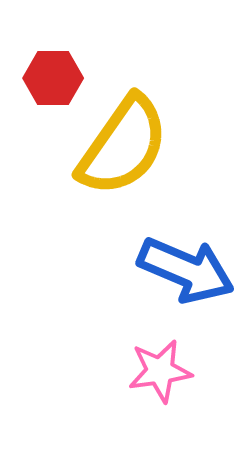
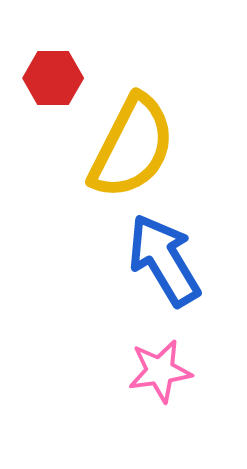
yellow semicircle: moved 9 px right, 1 px down; rotated 8 degrees counterclockwise
blue arrow: moved 22 px left, 10 px up; rotated 144 degrees counterclockwise
